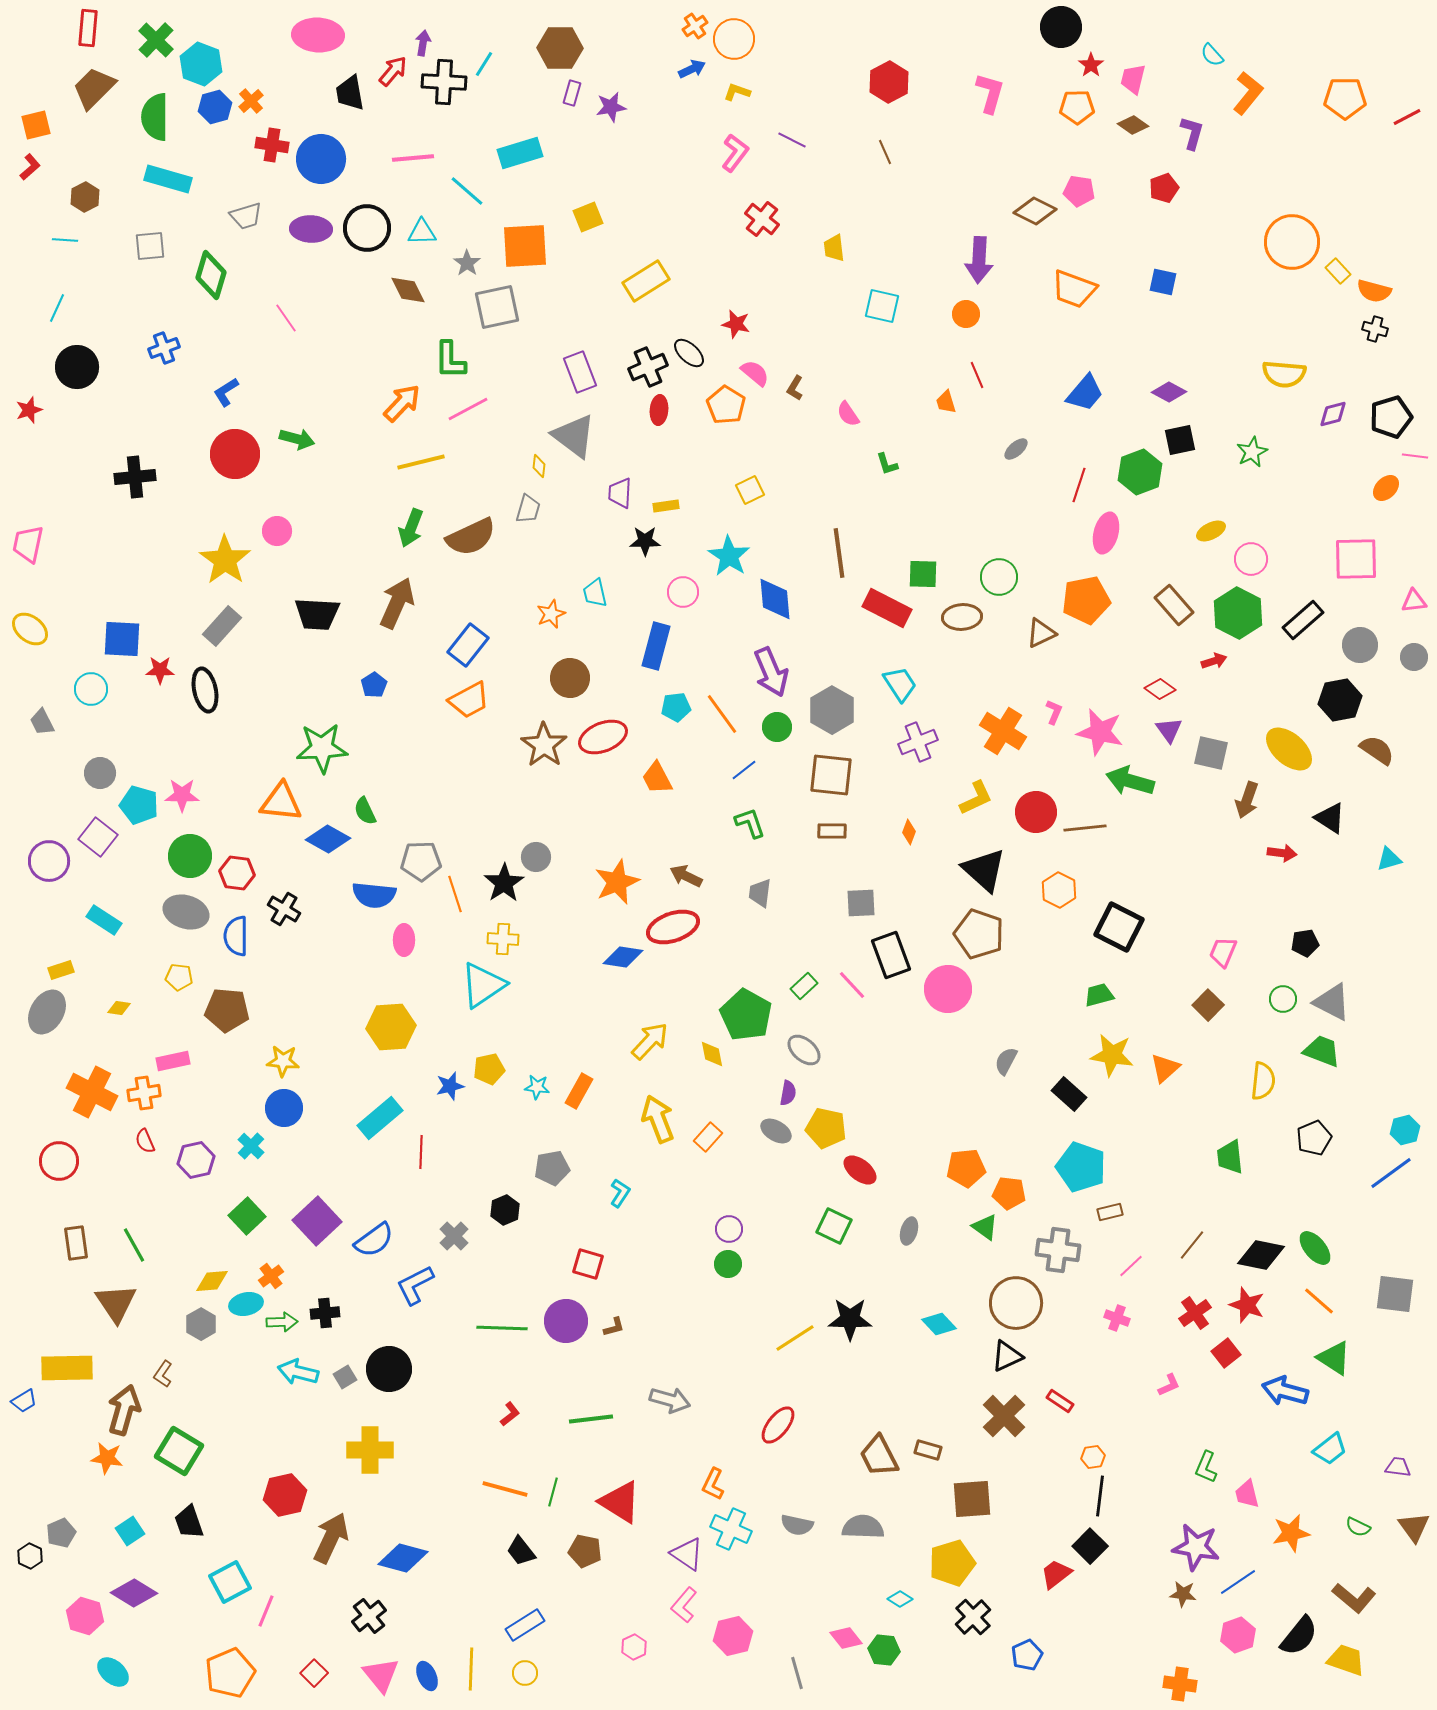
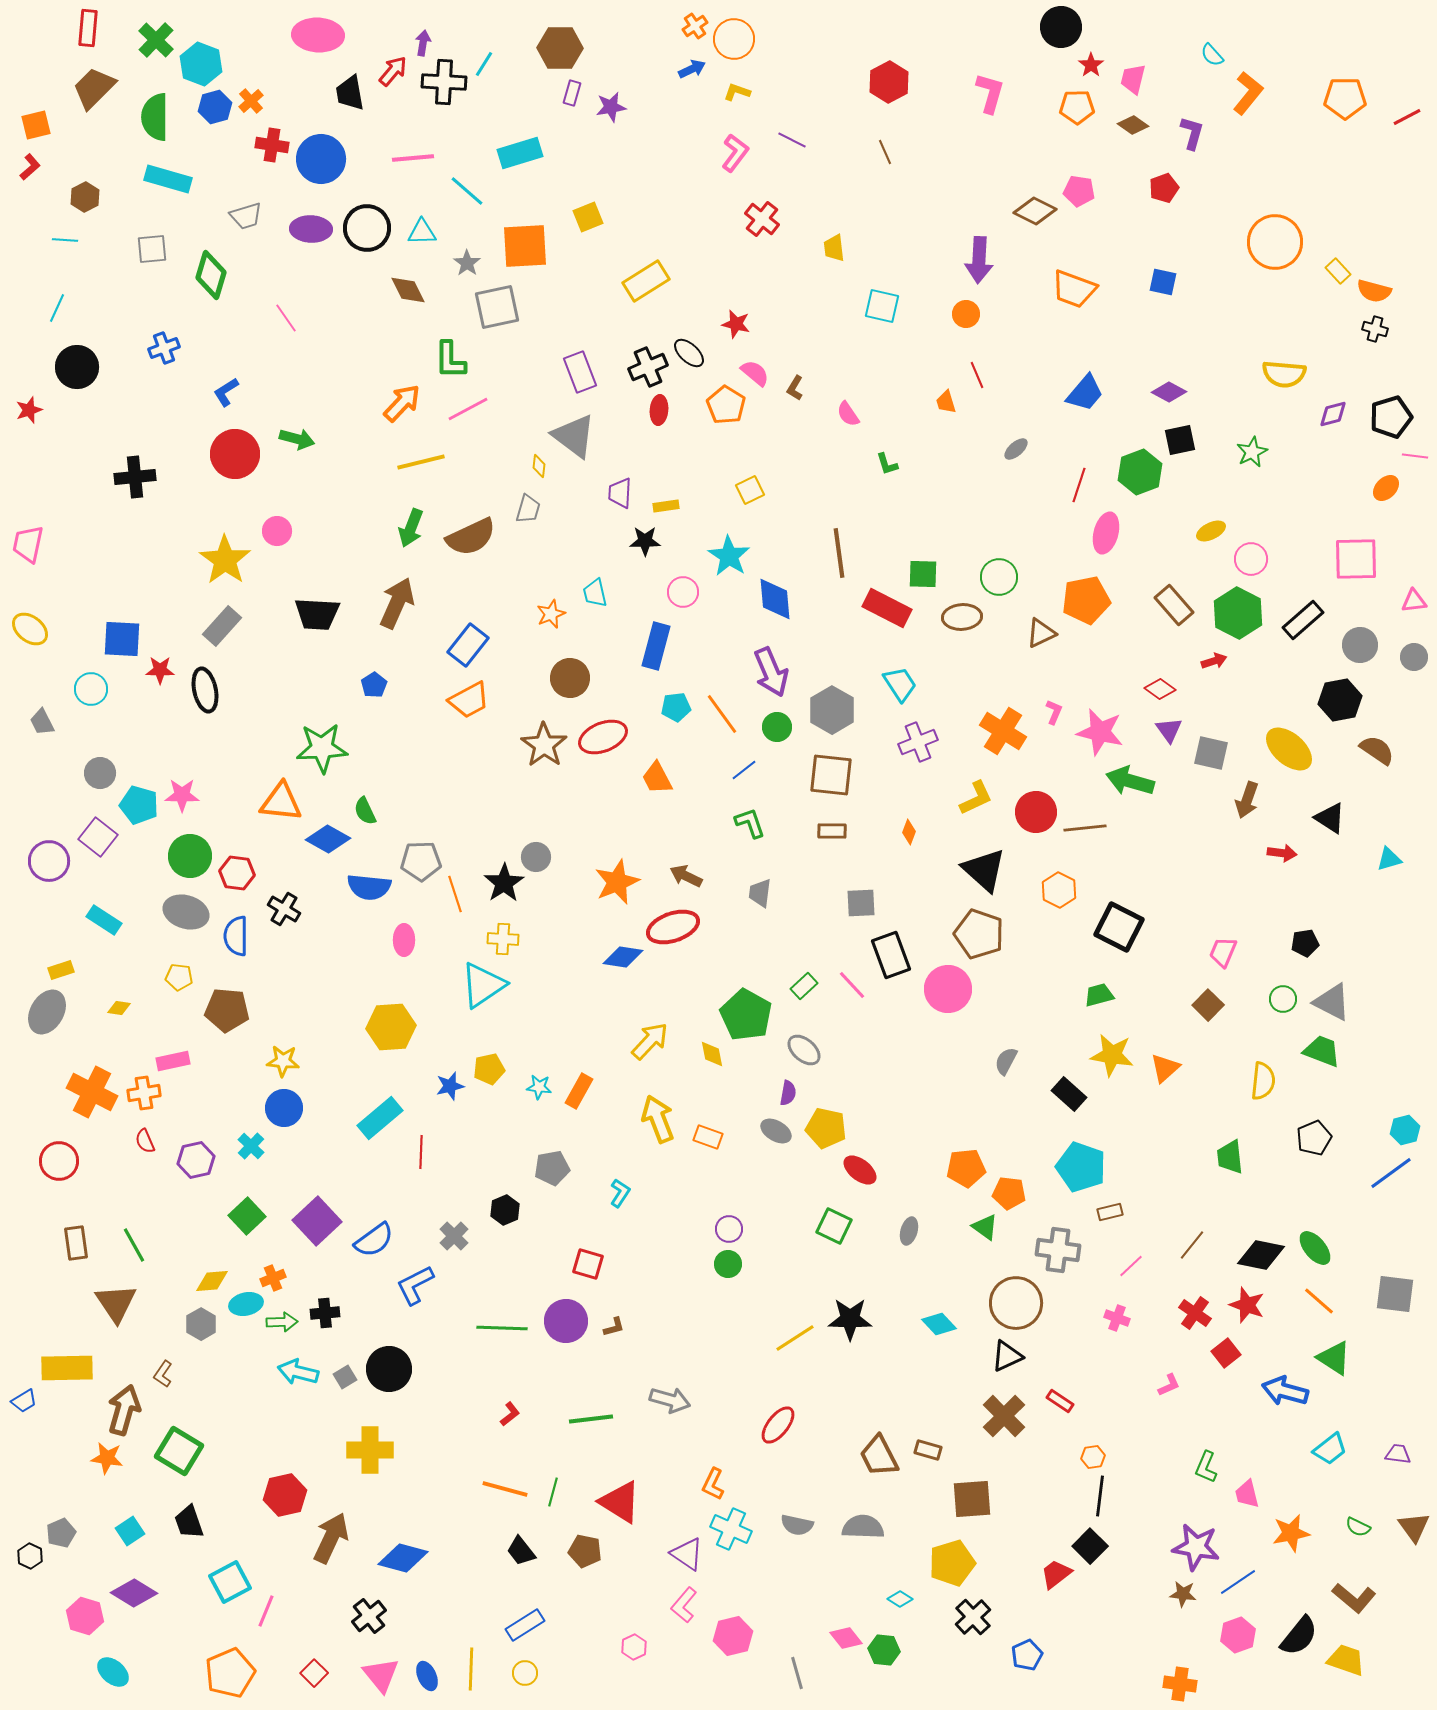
orange circle at (1292, 242): moved 17 px left
gray square at (150, 246): moved 2 px right, 3 px down
blue semicircle at (374, 895): moved 5 px left, 8 px up
cyan star at (537, 1087): moved 2 px right
orange rectangle at (708, 1137): rotated 68 degrees clockwise
orange cross at (271, 1276): moved 2 px right, 2 px down; rotated 15 degrees clockwise
red cross at (1195, 1313): rotated 20 degrees counterclockwise
purple trapezoid at (1398, 1467): moved 13 px up
